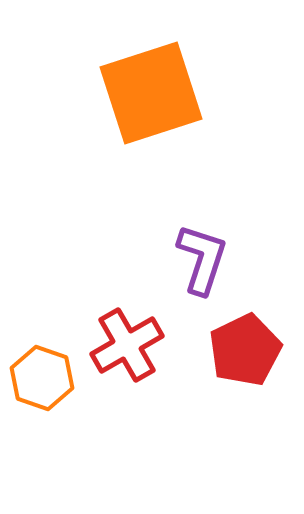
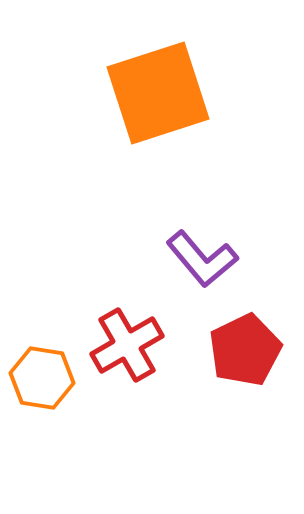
orange square: moved 7 px right
purple L-shape: rotated 122 degrees clockwise
orange hexagon: rotated 10 degrees counterclockwise
